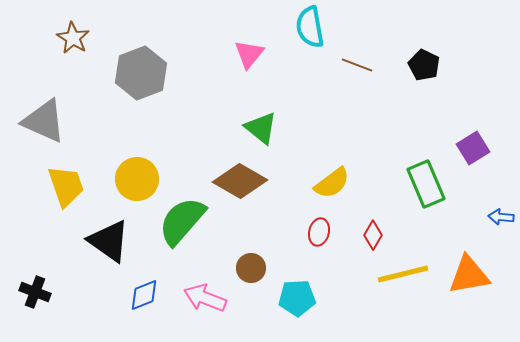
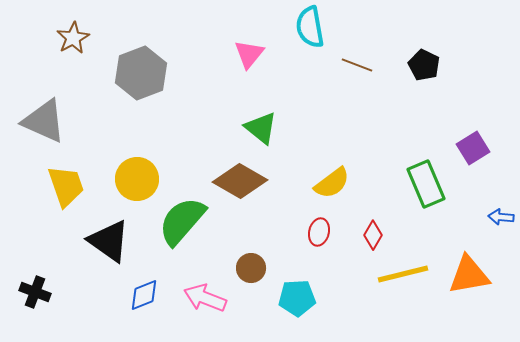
brown star: rotated 12 degrees clockwise
